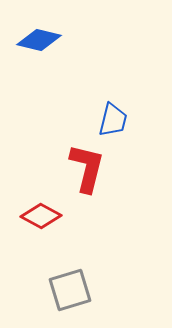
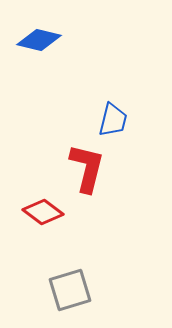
red diamond: moved 2 px right, 4 px up; rotated 9 degrees clockwise
